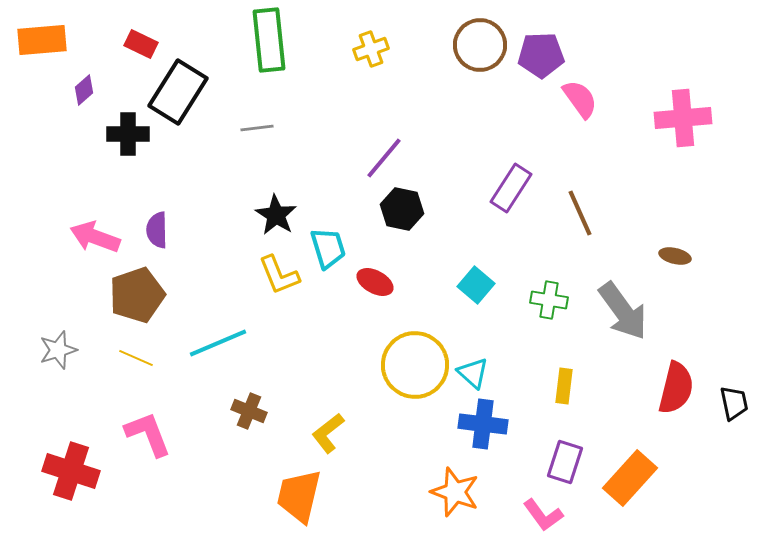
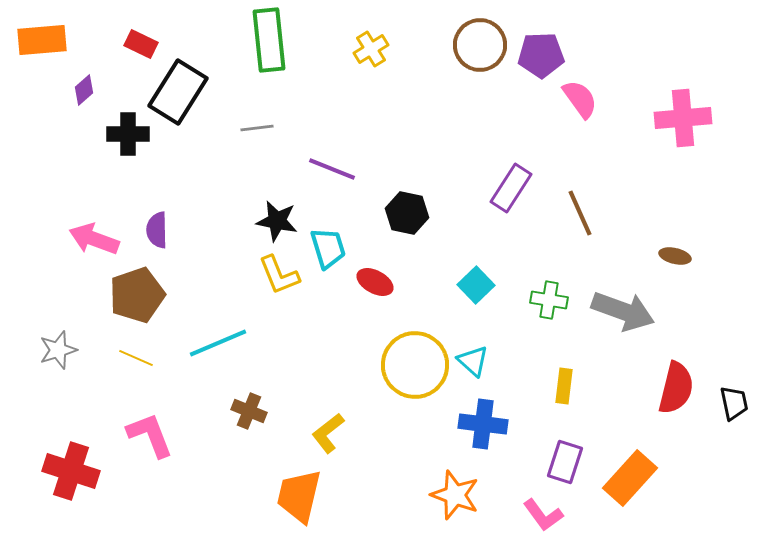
yellow cross at (371, 49): rotated 12 degrees counterclockwise
purple line at (384, 158): moved 52 px left, 11 px down; rotated 72 degrees clockwise
black hexagon at (402, 209): moved 5 px right, 4 px down
black star at (276, 215): moved 1 px right, 6 px down; rotated 21 degrees counterclockwise
pink arrow at (95, 237): moved 1 px left, 2 px down
cyan square at (476, 285): rotated 6 degrees clockwise
gray arrow at (623, 311): rotated 34 degrees counterclockwise
cyan triangle at (473, 373): moved 12 px up
pink L-shape at (148, 434): moved 2 px right, 1 px down
orange star at (455, 492): moved 3 px down
